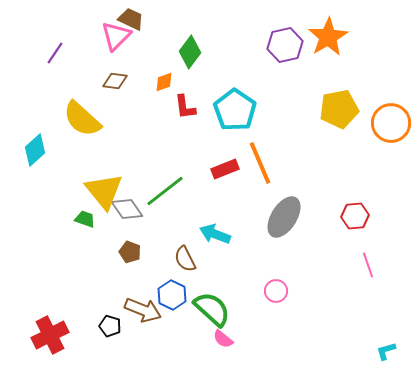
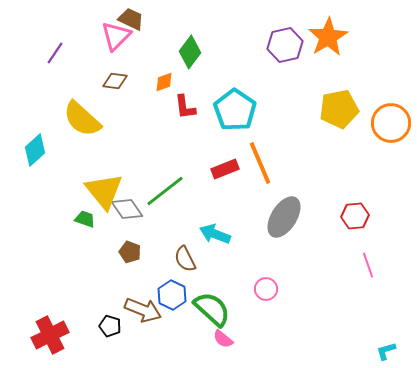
pink circle: moved 10 px left, 2 px up
